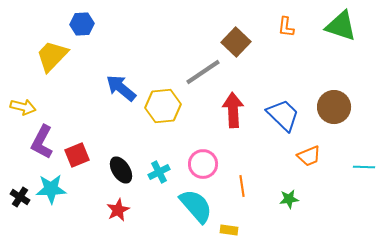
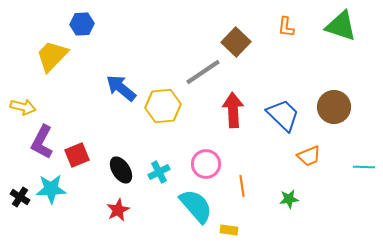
pink circle: moved 3 px right
